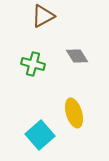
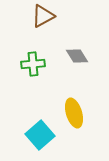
green cross: rotated 20 degrees counterclockwise
